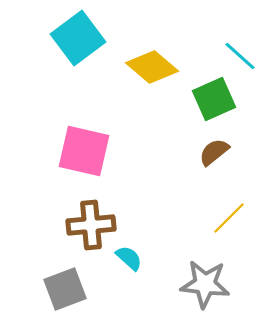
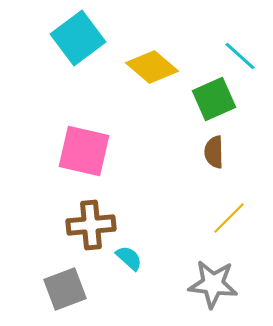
brown semicircle: rotated 52 degrees counterclockwise
gray star: moved 8 px right
